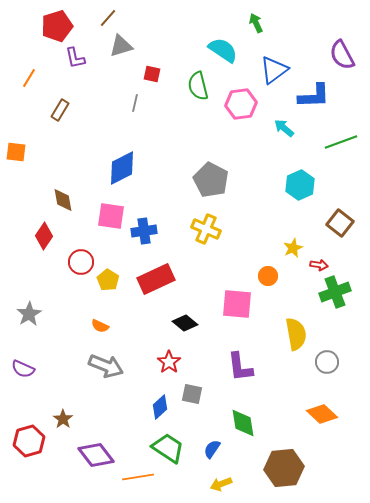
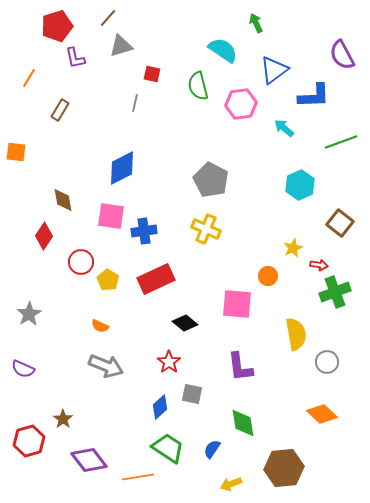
purple diamond at (96, 455): moved 7 px left, 5 px down
yellow arrow at (221, 484): moved 10 px right
